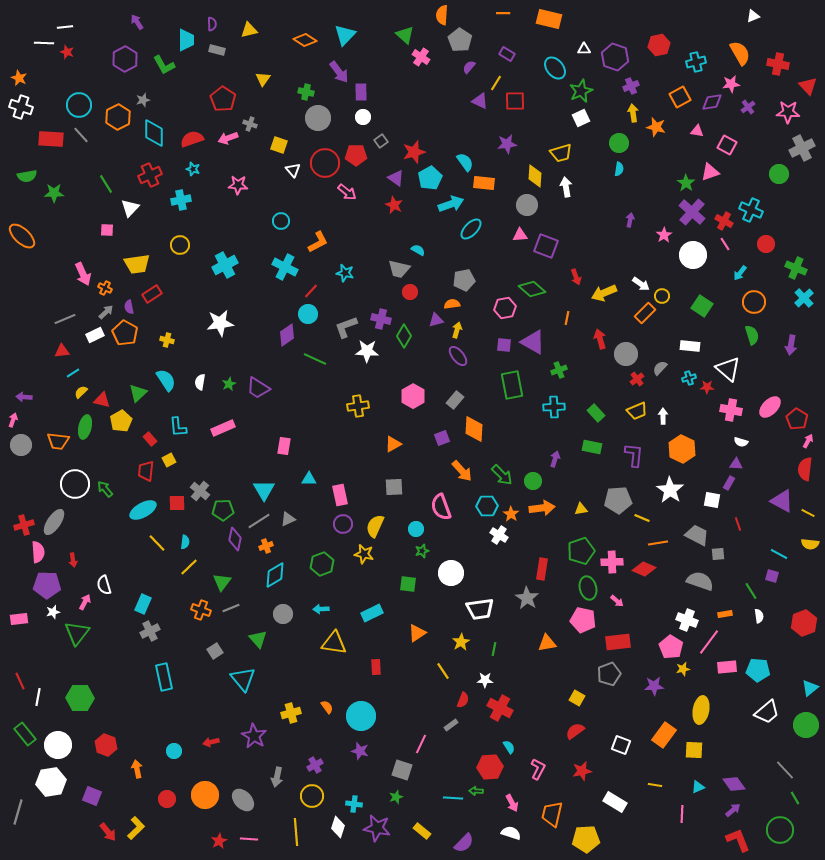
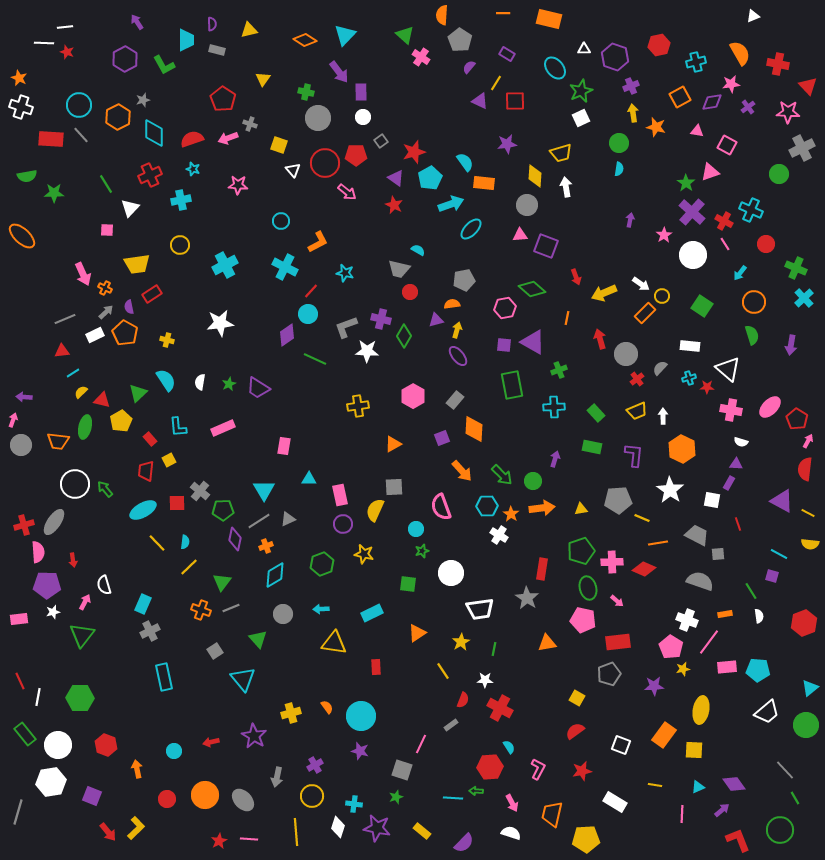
yellow semicircle at (375, 526): moved 16 px up
green triangle at (77, 633): moved 5 px right, 2 px down
purple arrow at (733, 810): moved 11 px left
